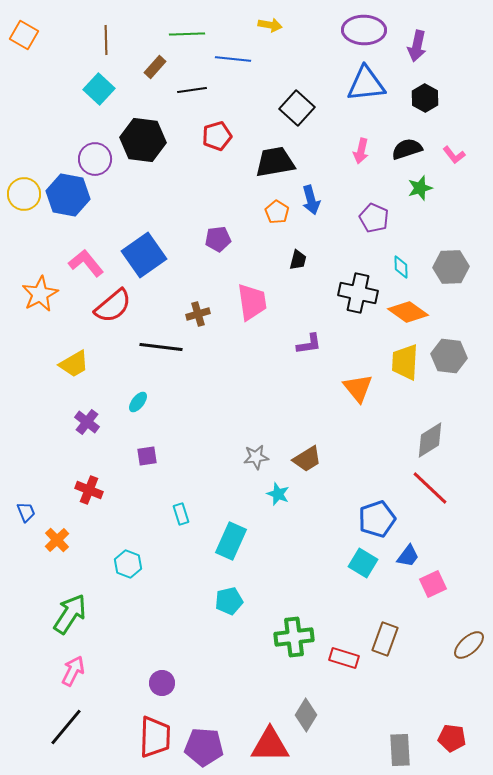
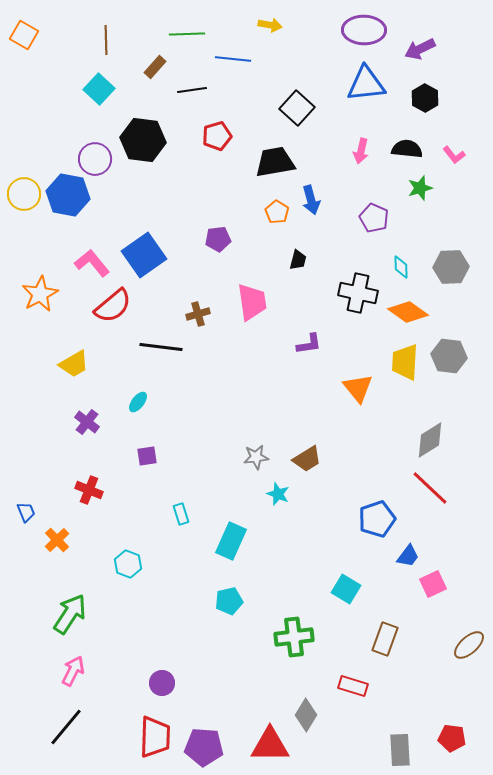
purple arrow at (417, 46): moved 3 px right, 3 px down; rotated 52 degrees clockwise
black semicircle at (407, 149): rotated 24 degrees clockwise
pink L-shape at (86, 263): moved 6 px right
cyan square at (363, 563): moved 17 px left, 26 px down
red rectangle at (344, 658): moved 9 px right, 28 px down
